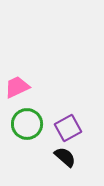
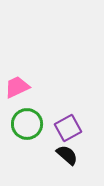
black semicircle: moved 2 px right, 2 px up
